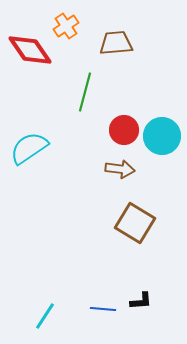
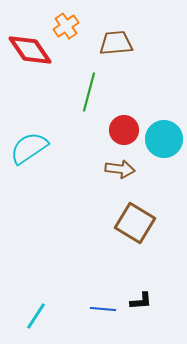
green line: moved 4 px right
cyan circle: moved 2 px right, 3 px down
cyan line: moved 9 px left
